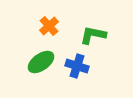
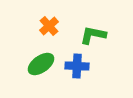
green ellipse: moved 2 px down
blue cross: rotated 15 degrees counterclockwise
